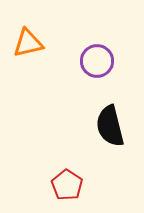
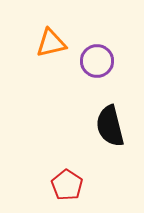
orange triangle: moved 23 px right
